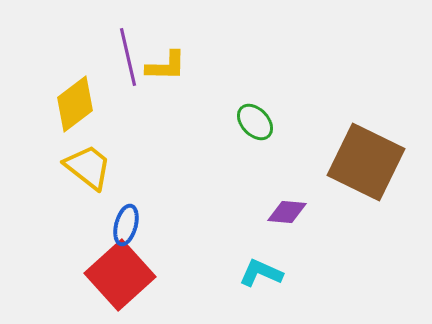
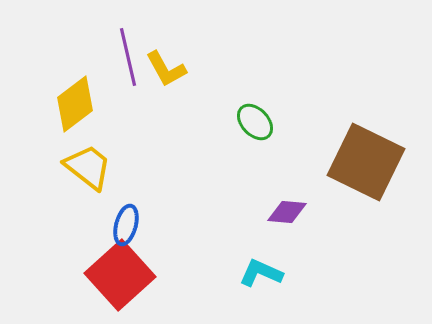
yellow L-shape: moved 3 px down; rotated 60 degrees clockwise
